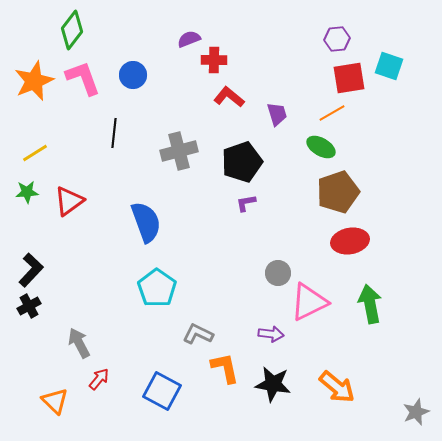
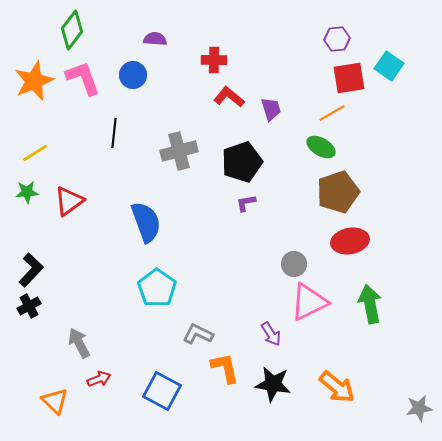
purple semicircle: moved 34 px left; rotated 25 degrees clockwise
cyan square: rotated 16 degrees clockwise
purple trapezoid: moved 6 px left, 5 px up
gray circle: moved 16 px right, 9 px up
purple arrow: rotated 50 degrees clockwise
red arrow: rotated 30 degrees clockwise
gray star: moved 3 px right, 4 px up; rotated 12 degrees clockwise
